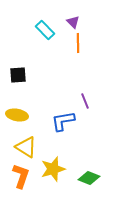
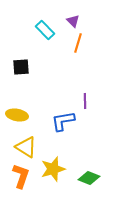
purple triangle: moved 1 px up
orange line: rotated 18 degrees clockwise
black square: moved 3 px right, 8 px up
purple line: rotated 21 degrees clockwise
